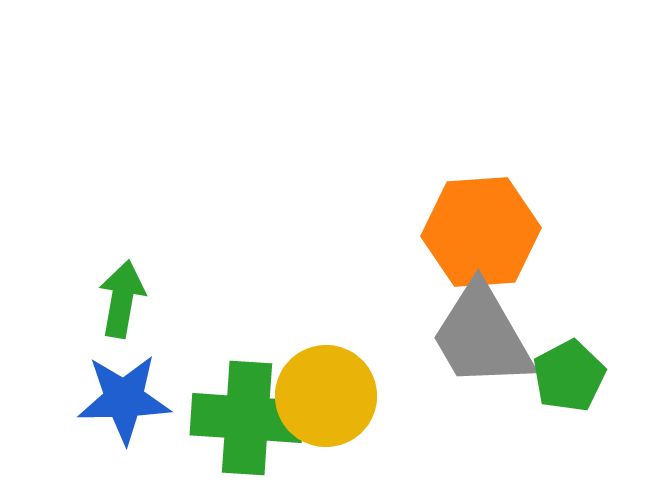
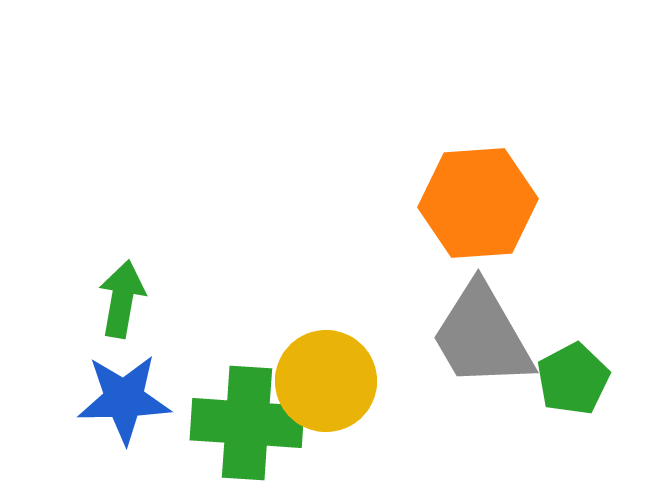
orange hexagon: moved 3 px left, 29 px up
green pentagon: moved 4 px right, 3 px down
yellow circle: moved 15 px up
green cross: moved 5 px down
